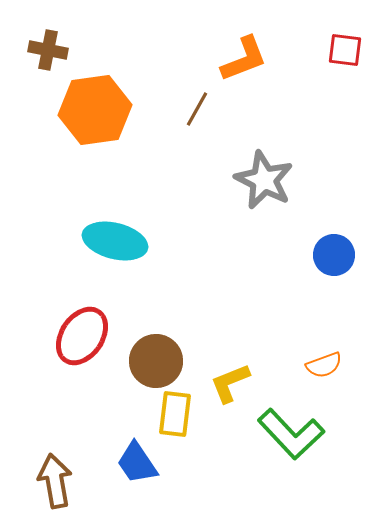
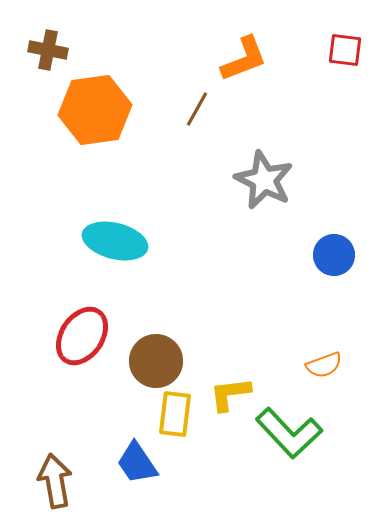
yellow L-shape: moved 11 px down; rotated 15 degrees clockwise
green L-shape: moved 2 px left, 1 px up
